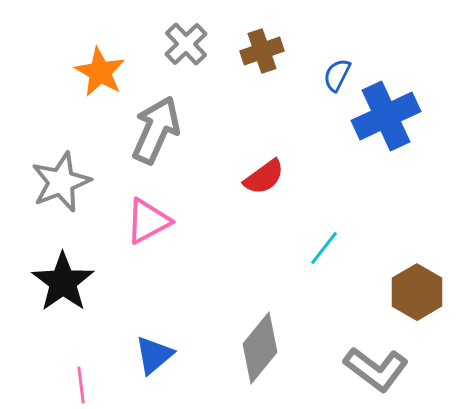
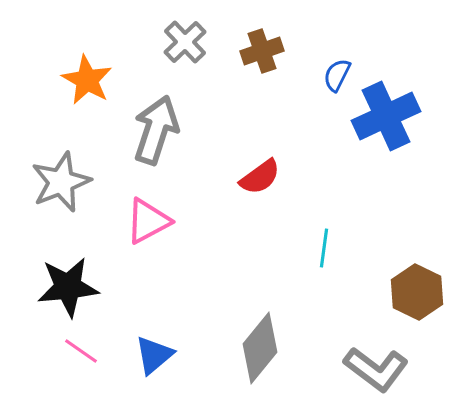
gray cross: moved 1 px left, 2 px up
orange star: moved 13 px left, 8 px down
gray arrow: rotated 6 degrees counterclockwise
red semicircle: moved 4 px left
cyan line: rotated 30 degrees counterclockwise
black star: moved 5 px right, 5 px down; rotated 30 degrees clockwise
brown hexagon: rotated 4 degrees counterclockwise
pink line: moved 34 px up; rotated 48 degrees counterclockwise
